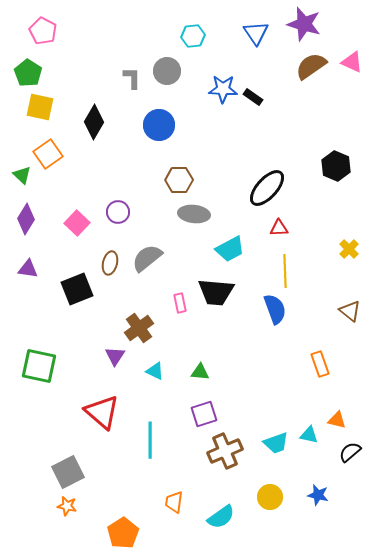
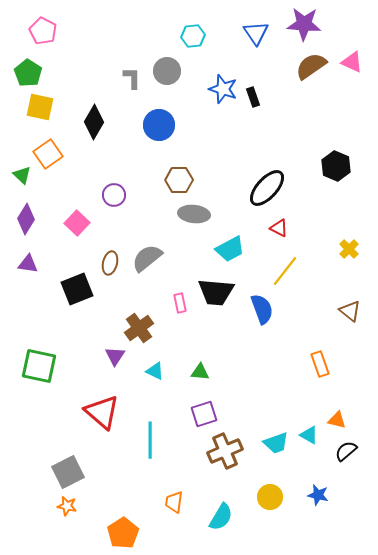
purple star at (304, 24): rotated 12 degrees counterclockwise
blue star at (223, 89): rotated 16 degrees clockwise
black rectangle at (253, 97): rotated 36 degrees clockwise
purple circle at (118, 212): moved 4 px left, 17 px up
red triangle at (279, 228): rotated 30 degrees clockwise
purple triangle at (28, 269): moved 5 px up
yellow line at (285, 271): rotated 40 degrees clockwise
blue semicircle at (275, 309): moved 13 px left
cyan triangle at (309, 435): rotated 18 degrees clockwise
black semicircle at (350, 452): moved 4 px left, 1 px up
cyan semicircle at (221, 517): rotated 24 degrees counterclockwise
